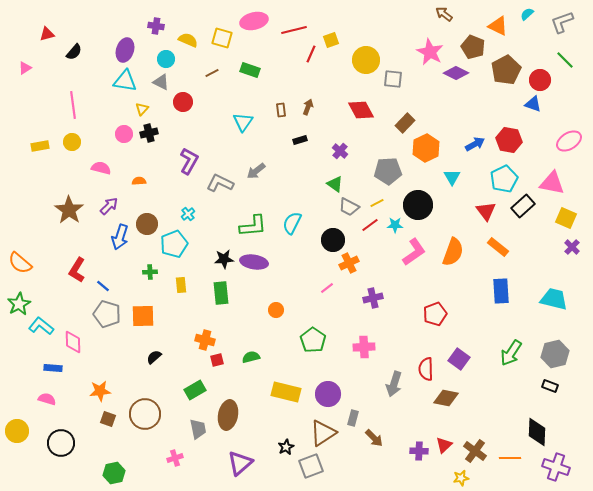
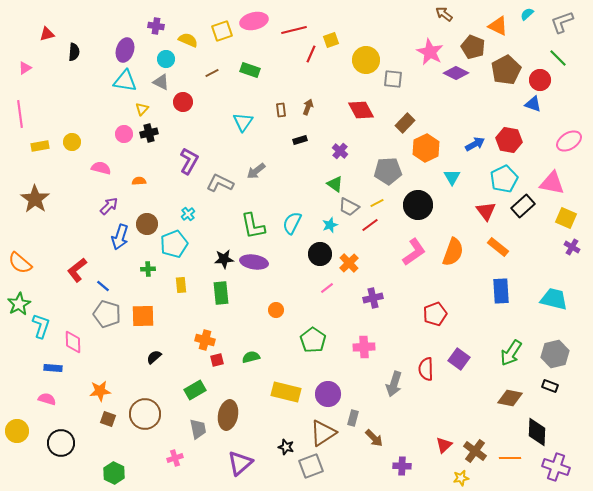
yellow square at (222, 38): moved 7 px up; rotated 35 degrees counterclockwise
black semicircle at (74, 52): rotated 36 degrees counterclockwise
green line at (565, 60): moved 7 px left, 2 px up
pink line at (73, 105): moved 53 px left, 9 px down
brown star at (69, 210): moved 34 px left, 11 px up
cyan star at (395, 225): moved 65 px left; rotated 21 degrees counterclockwise
green L-shape at (253, 226): rotated 84 degrees clockwise
black circle at (333, 240): moved 13 px left, 14 px down
purple cross at (572, 247): rotated 14 degrees counterclockwise
orange cross at (349, 263): rotated 18 degrees counterclockwise
red L-shape at (77, 270): rotated 20 degrees clockwise
green cross at (150, 272): moved 2 px left, 3 px up
cyan L-shape at (41, 326): rotated 70 degrees clockwise
brown diamond at (446, 398): moved 64 px right
black star at (286, 447): rotated 28 degrees counterclockwise
purple cross at (419, 451): moved 17 px left, 15 px down
green hexagon at (114, 473): rotated 20 degrees counterclockwise
